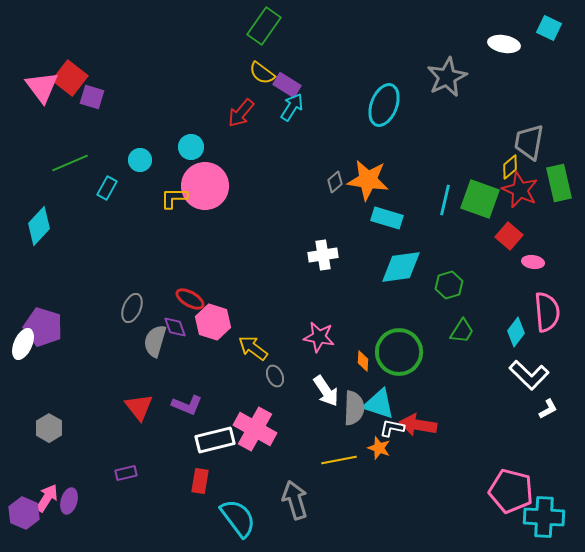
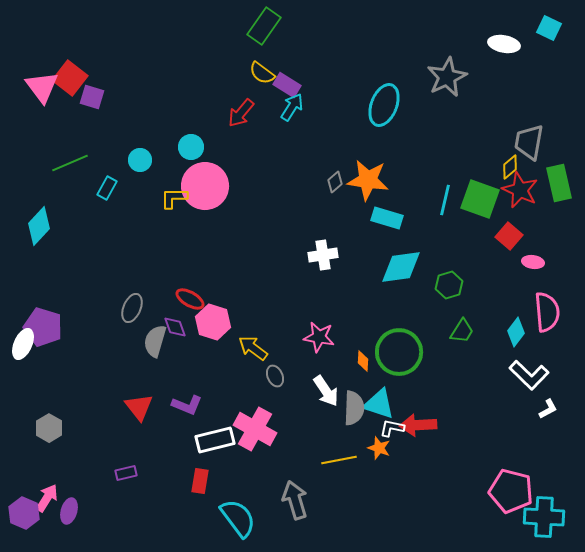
red arrow at (418, 425): rotated 12 degrees counterclockwise
purple ellipse at (69, 501): moved 10 px down
